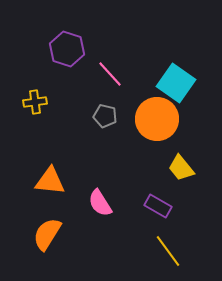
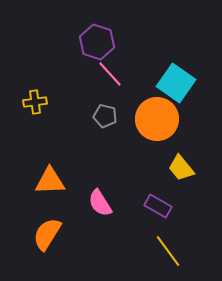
purple hexagon: moved 30 px right, 7 px up
orange triangle: rotated 8 degrees counterclockwise
